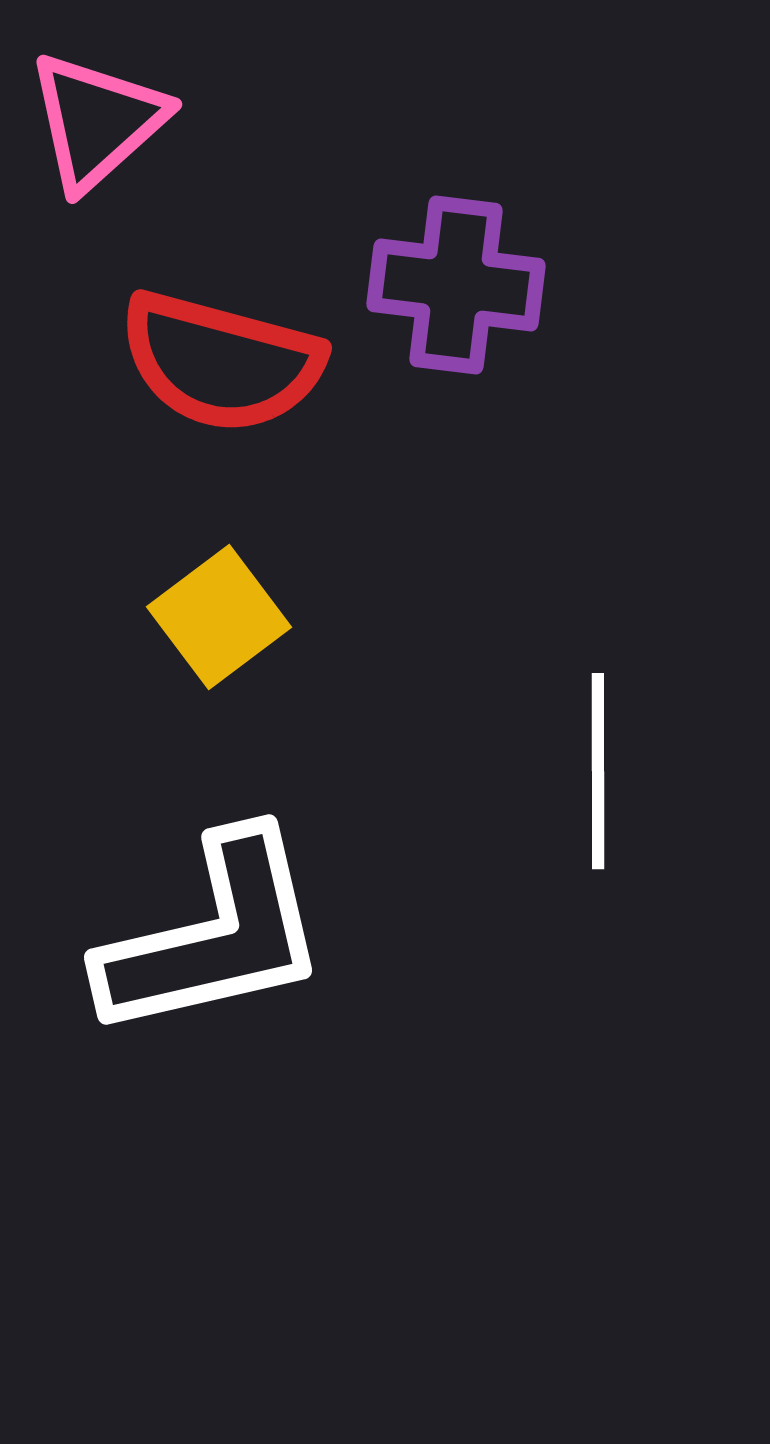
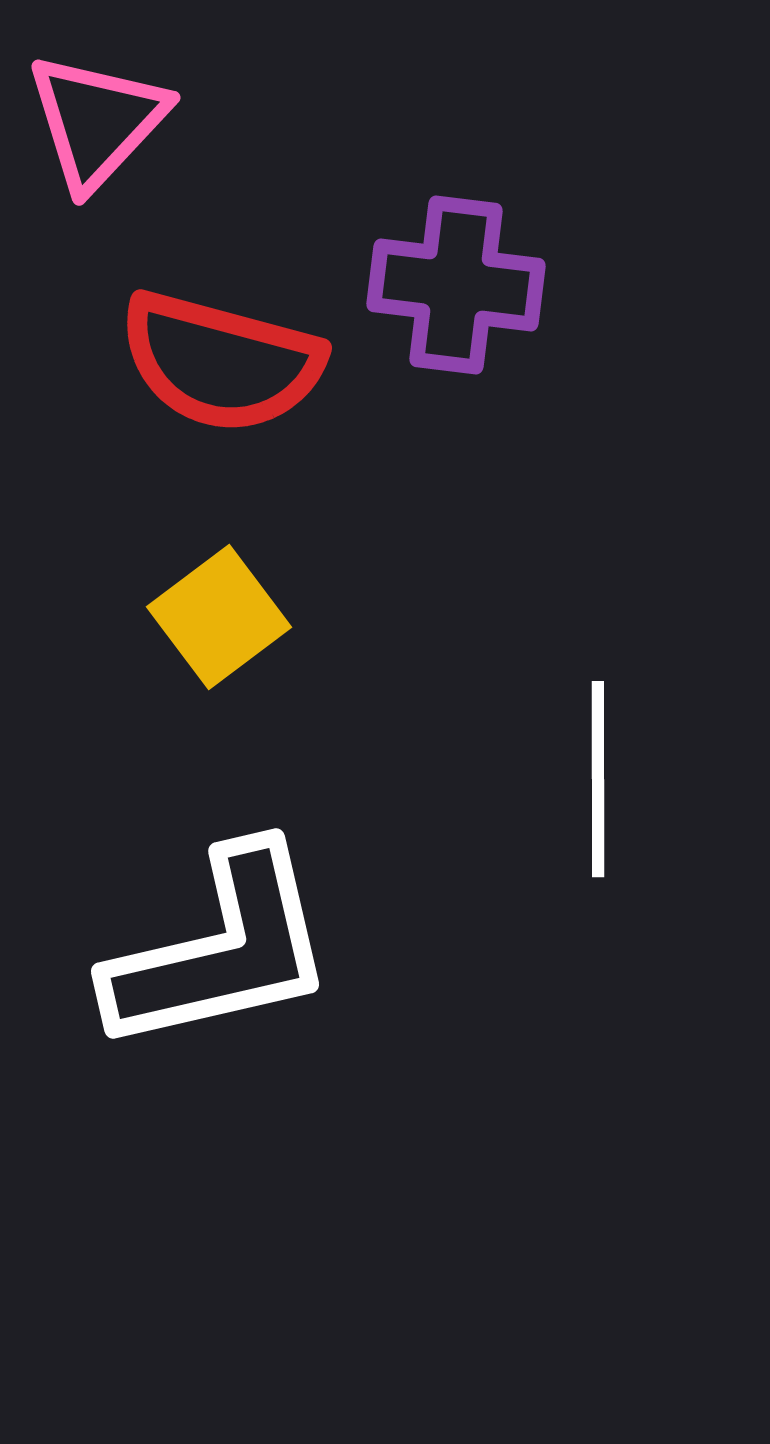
pink triangle: rotated 5 degrees counterclockwise
white line: moved 8 px down
white L-shape: moved 7 px right, 14 px down
